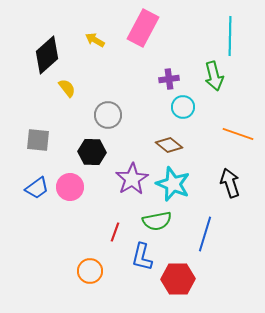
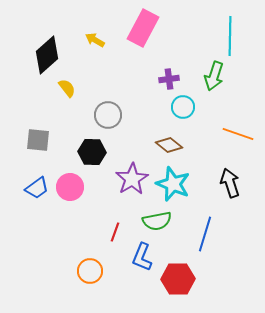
green arrow: rotated 32 degrees clockwise
blue L-shape: rotated 8 degrees clockwise
